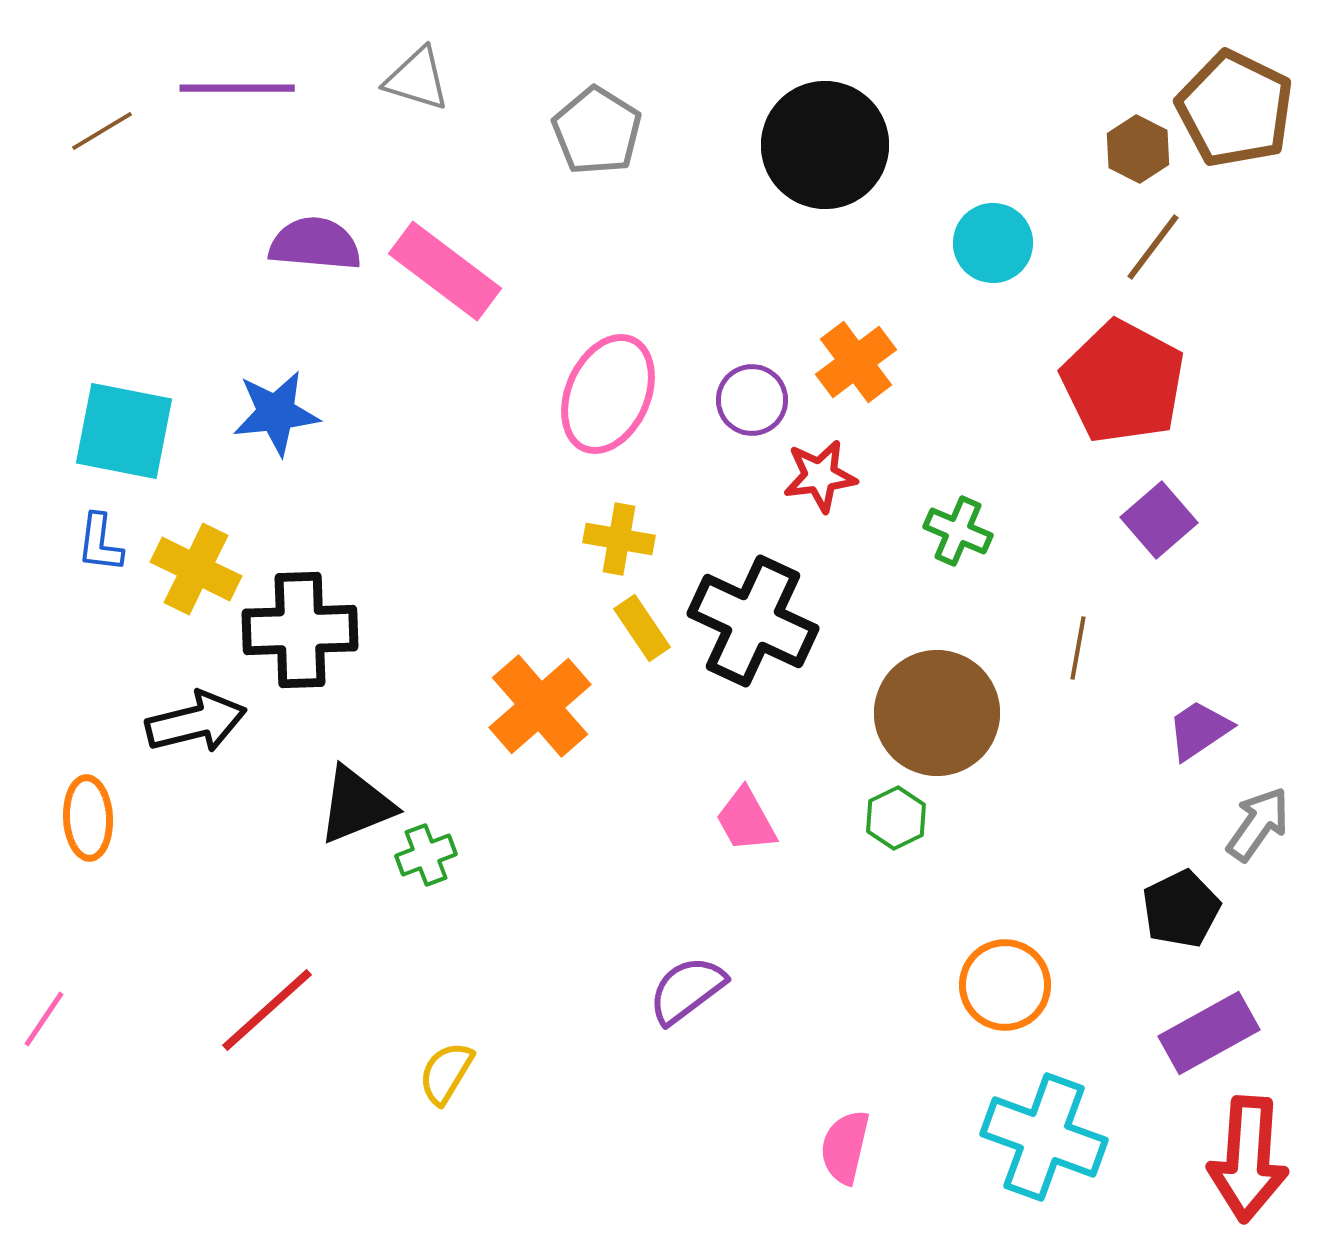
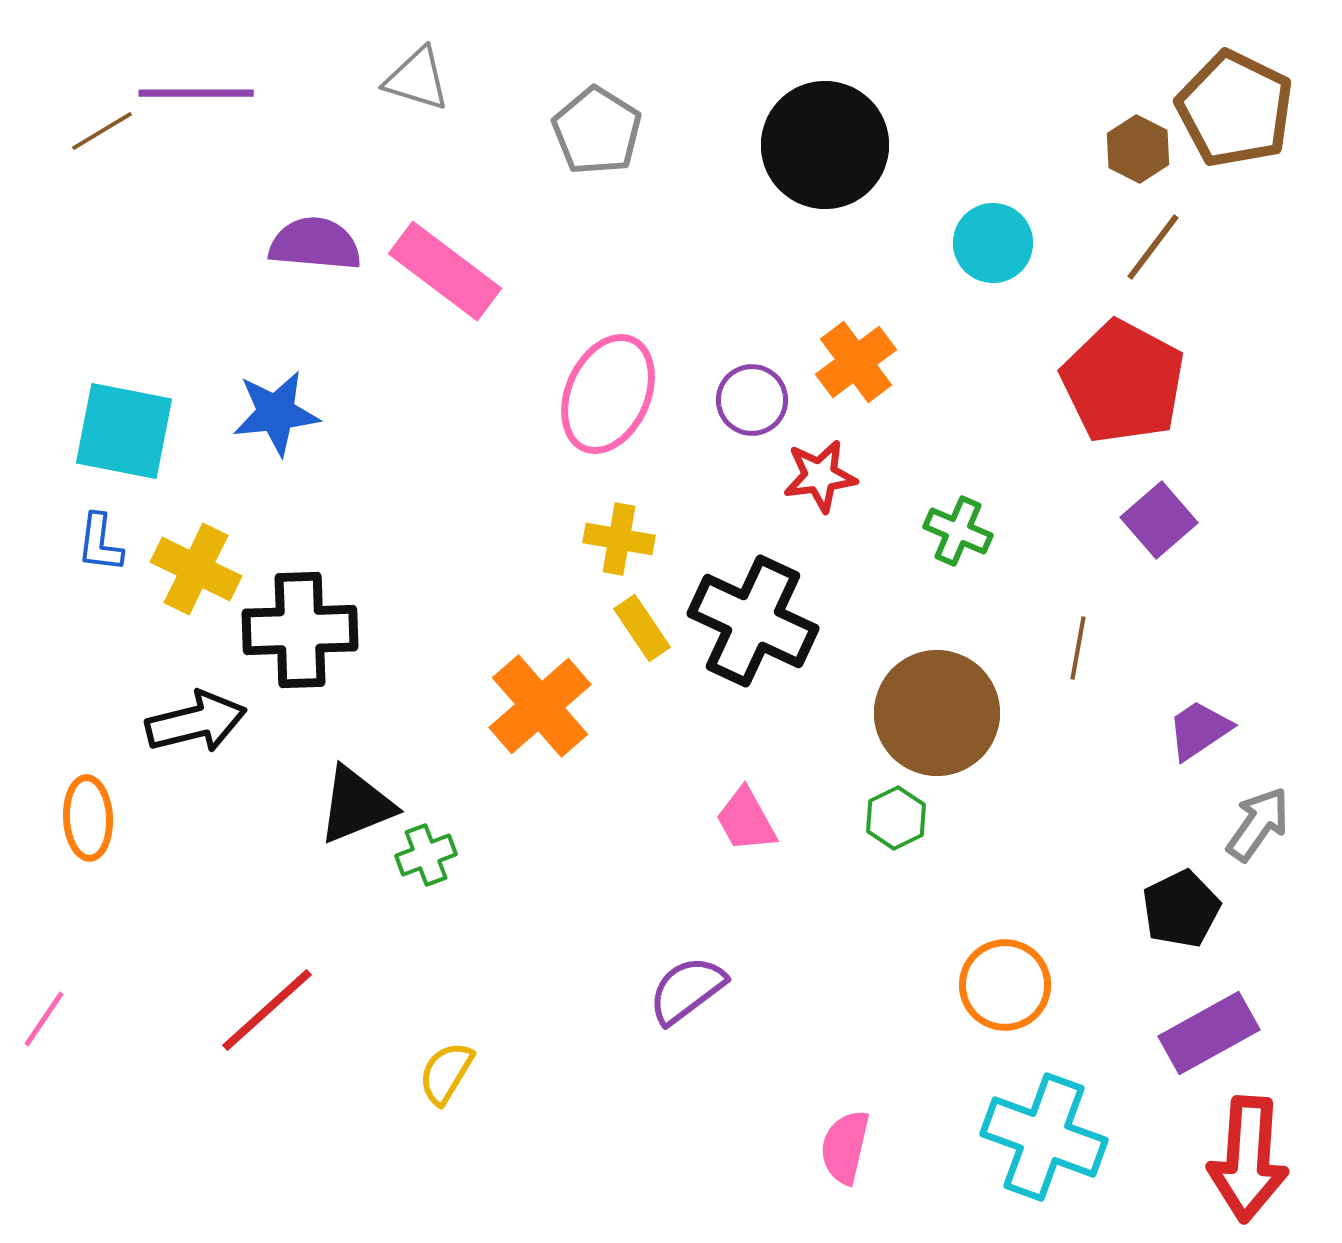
purple line at (237, 88): moved 41 px left, 5 px down
